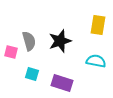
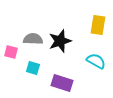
gray semicircle: moved 4 px right, 2 px up; rotated 72 degrees counterclockwise
cyan semicircle: rotated 18 degrees clockwise
cyan square: moved 1 px right, 6 px up
